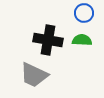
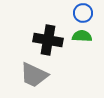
blue circle: moved 1 px left
green semicircle: moved 4 px up
